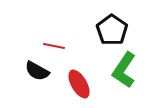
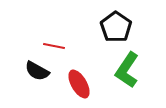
black pentagon: moved 4 px right, 3 px up
green L-shape: moved 3 px right
